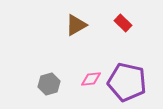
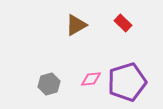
purple pentagon: rotated 30 degrees counterclockwise
